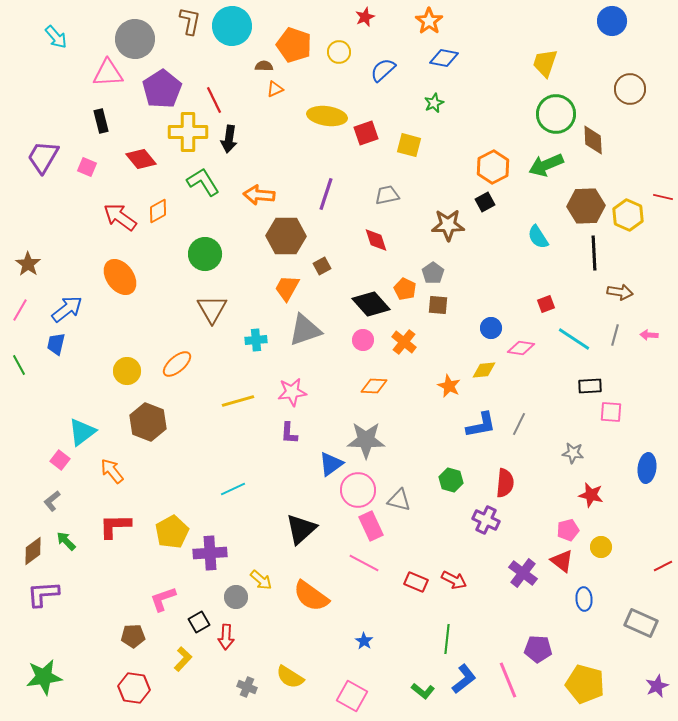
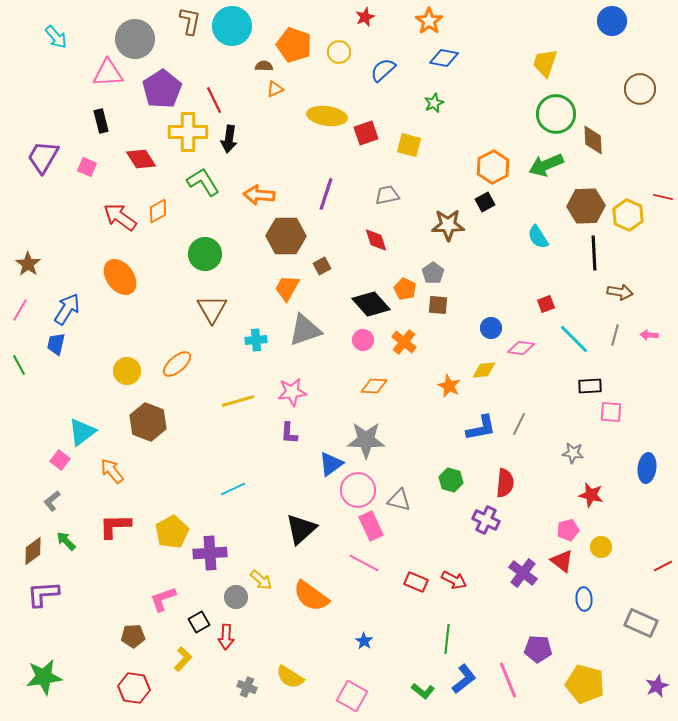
brown circle at (630, 89): moved 10 px right
red diamond at (141, 159): rotated 8 degrees clockwise
blue arrow at (67, 309): rotated 20 degrees counterclockwise
cyan line at (574, 339): rotated 12 degrees clockwise
blue L-shape at (481, 425): moved 3 px down
